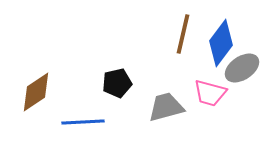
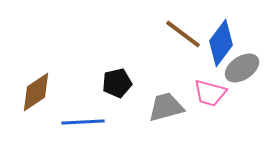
brown line: rotated 66 degrees counterclockwise
